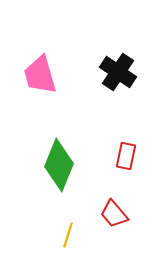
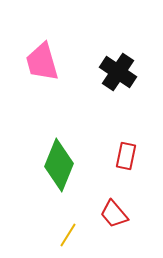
pink trapezoid: moved 2 px right, 13 px up
yellow line: rotated 15 degrees clockwise
